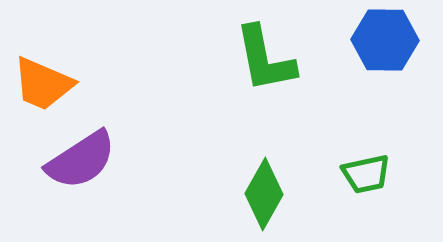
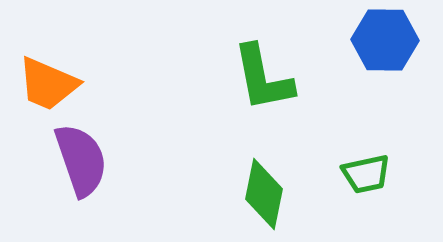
green L-shape: moved 2 px left, 19 px down
orange trapezoid: moved 5 px right
purple semicircle: rotated 76 degrees counterclockwise
green diamond: rotated 18 degrees counterclockwise
